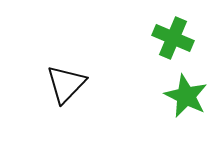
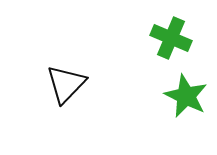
green cross: moved 2 px left
